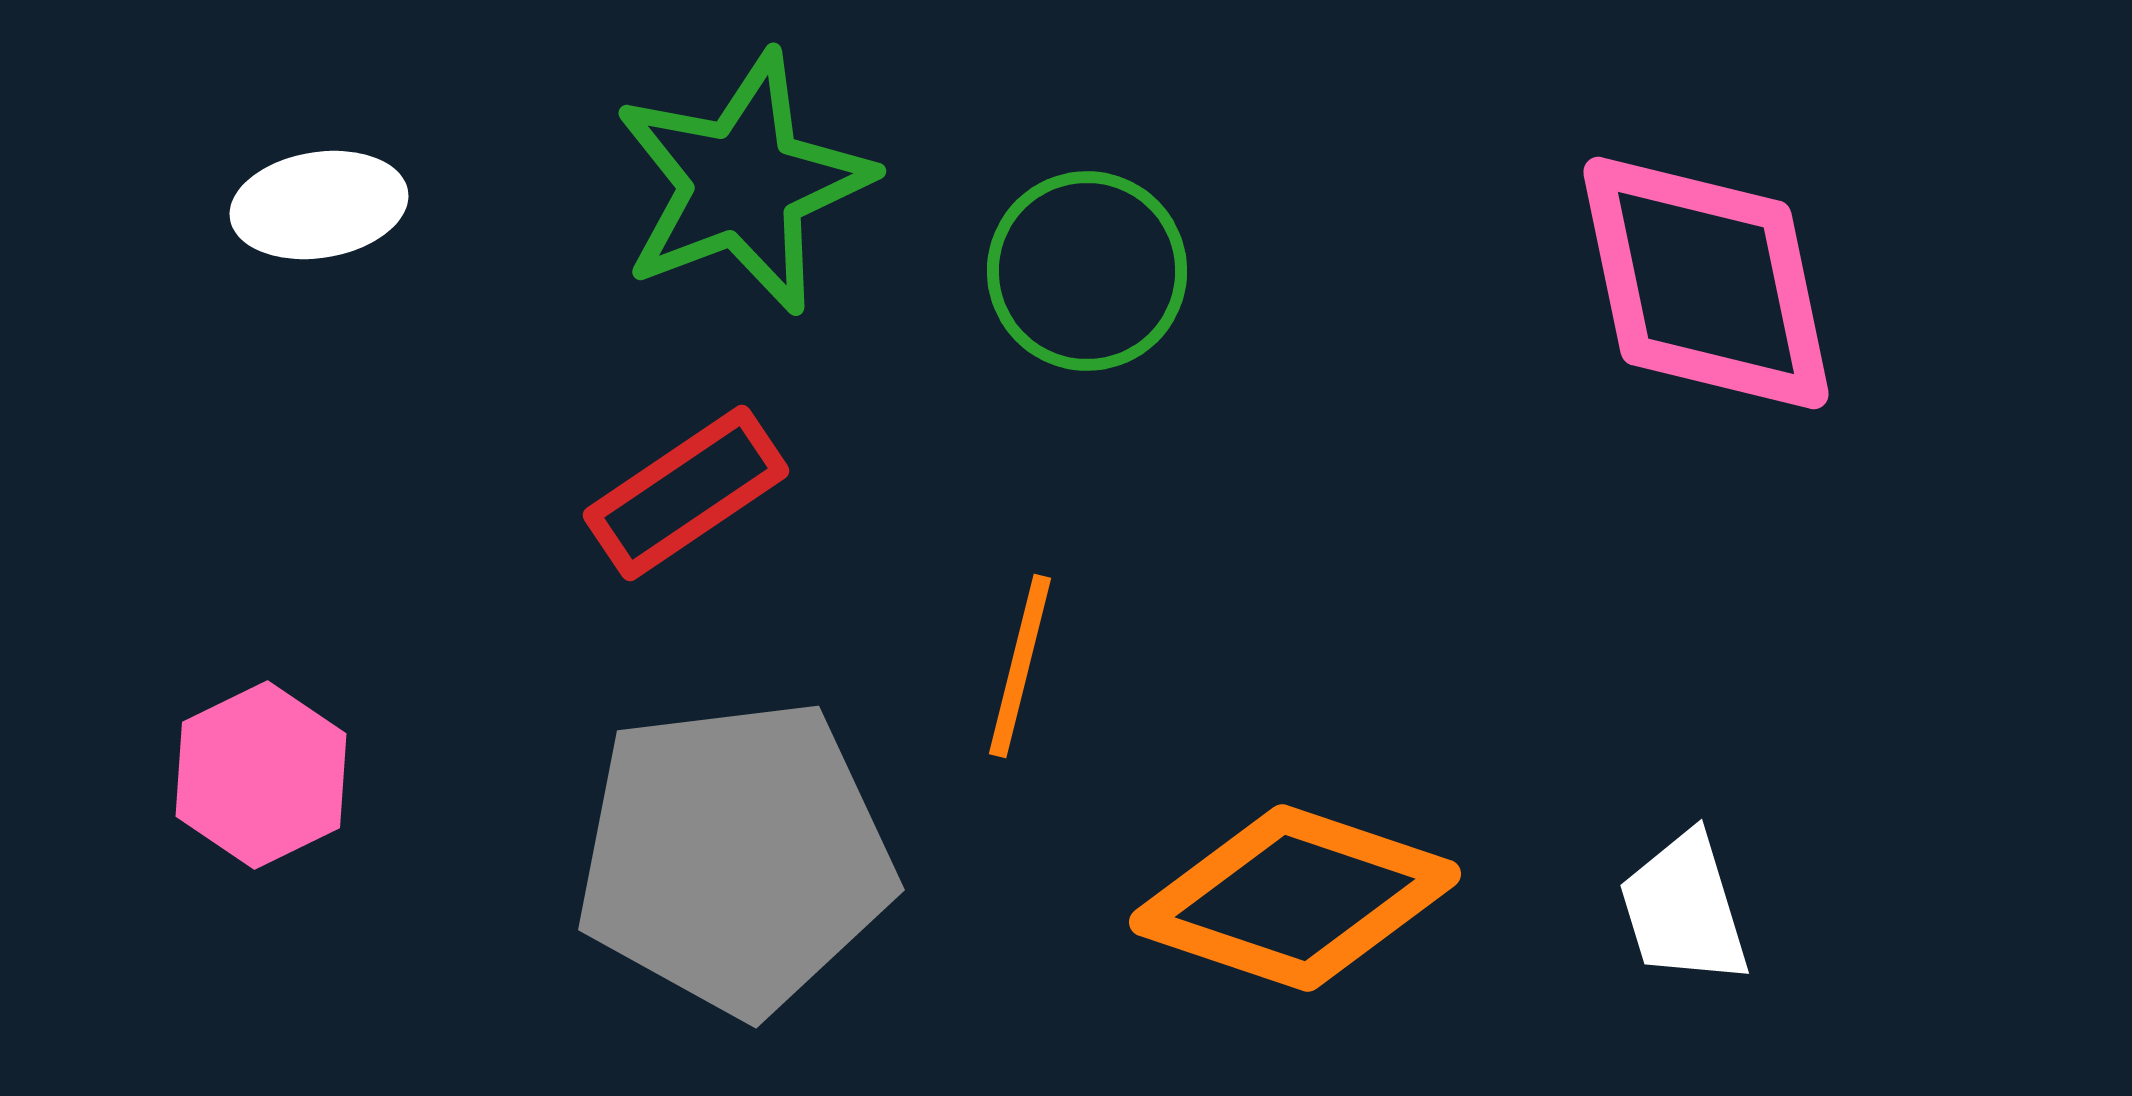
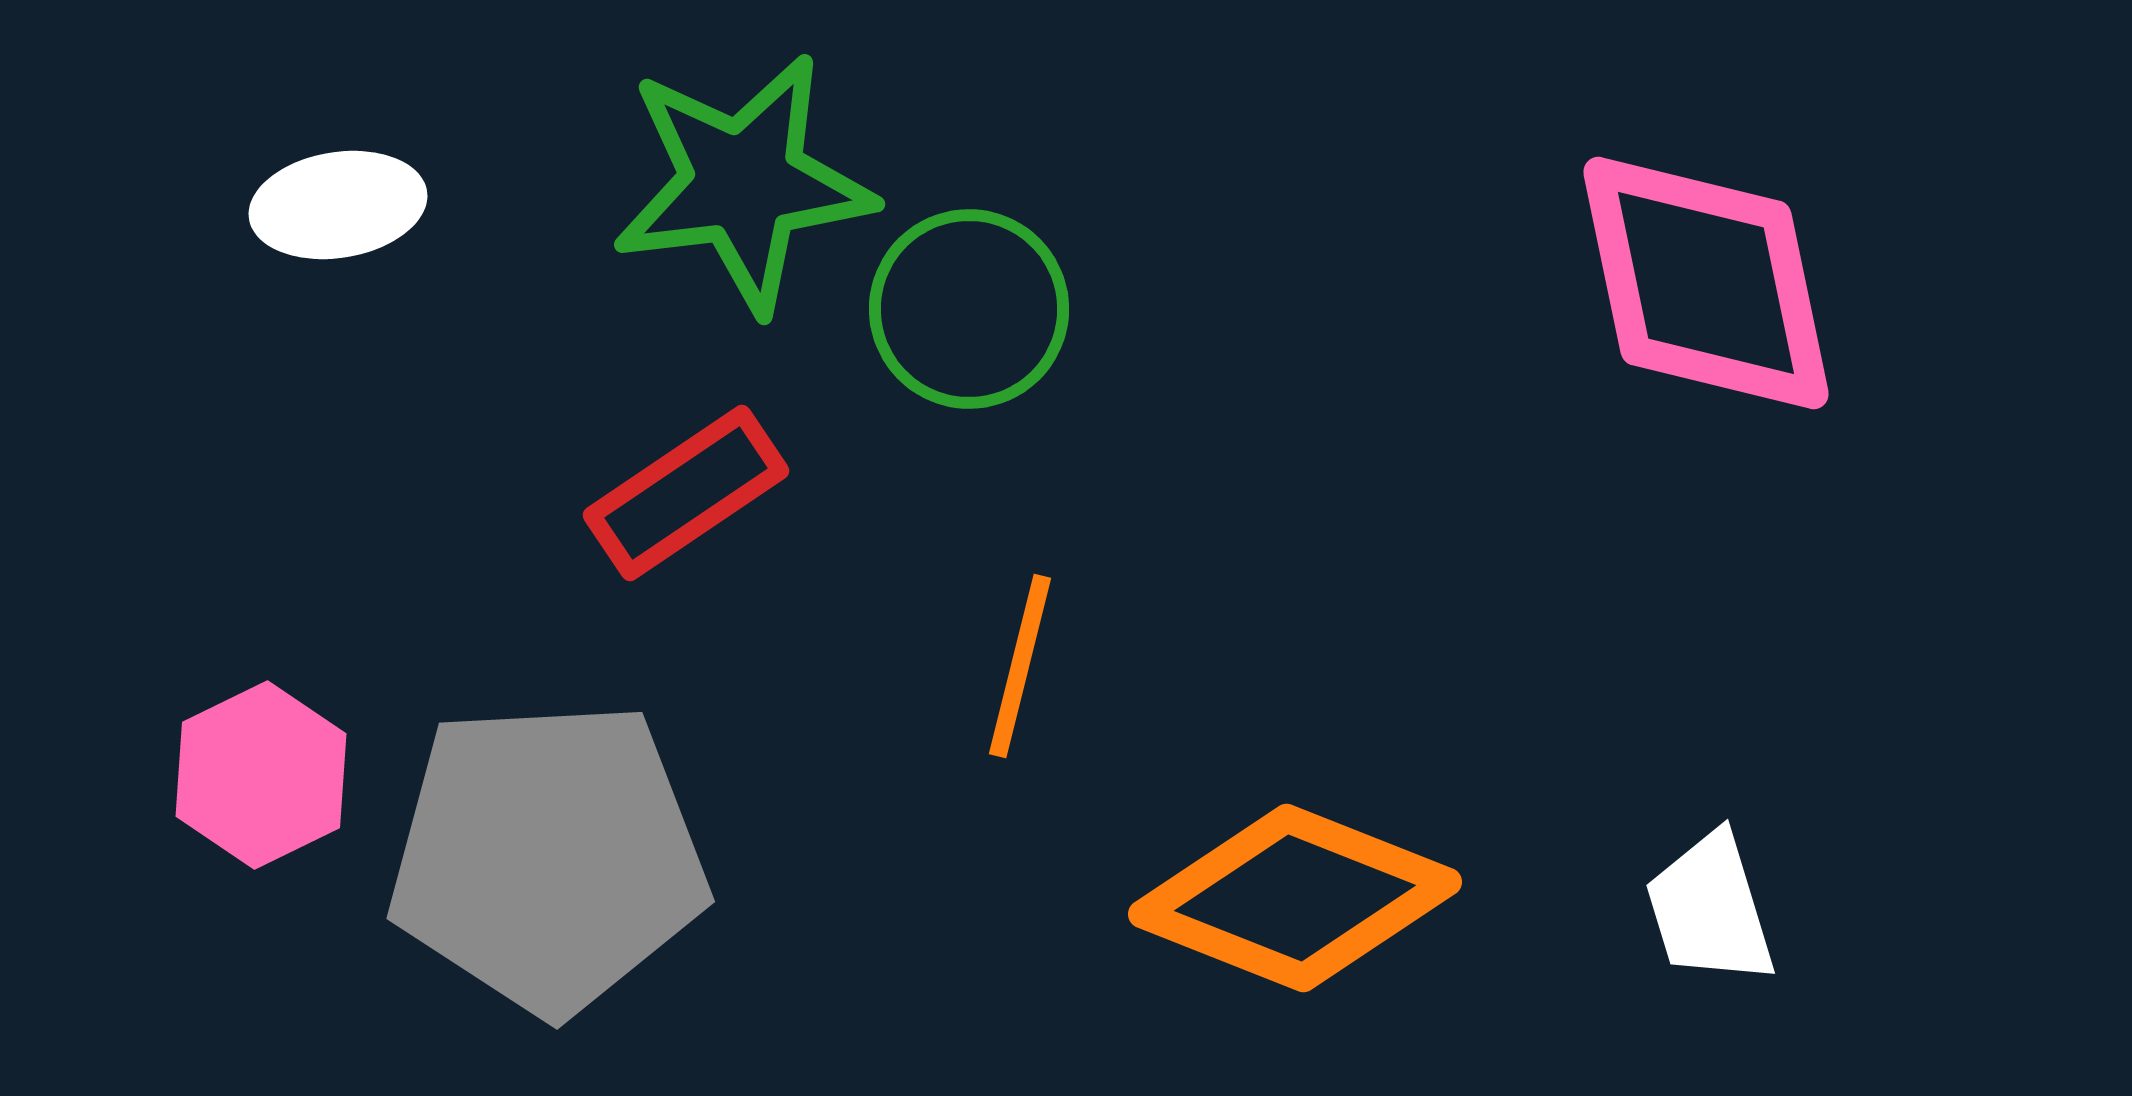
green star: rotated 14 degrees clockwise
white ellipse: moved 19 px right
green circle: moved 118 px left, 38 px down
gray pentagon: moved 187 px left; rotated 4 degrees clockwise
orange diamond: rotated 3 degrees clockwise
white trapezoid: moved 26 px right
